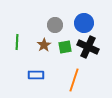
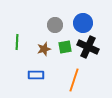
blue circle: moved 1 px left
brown star: moved 4 px down; rotated 16 degrees clockwise
